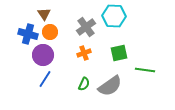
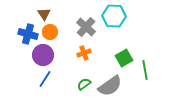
gray cross: rotated 12 degrees counterclockwise
green square: moved 5 px right, 5 px down; rotated 18 degrees counterclockwise
green line: rotated 72 degrees clockwise
green semicircle: rotated 152 degrees counterclockwise
